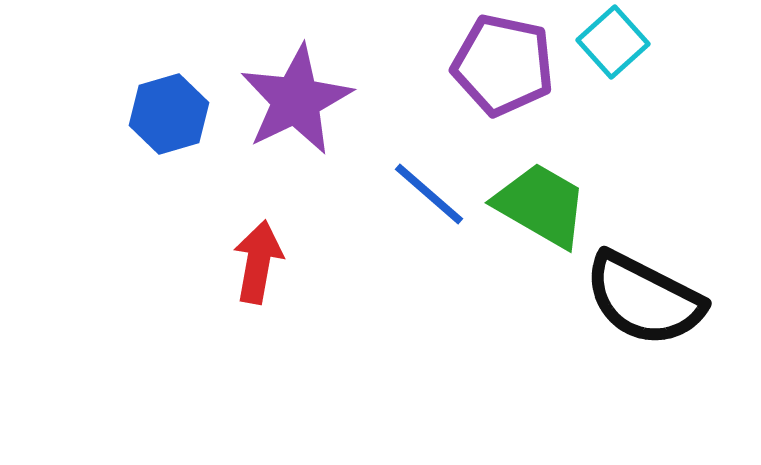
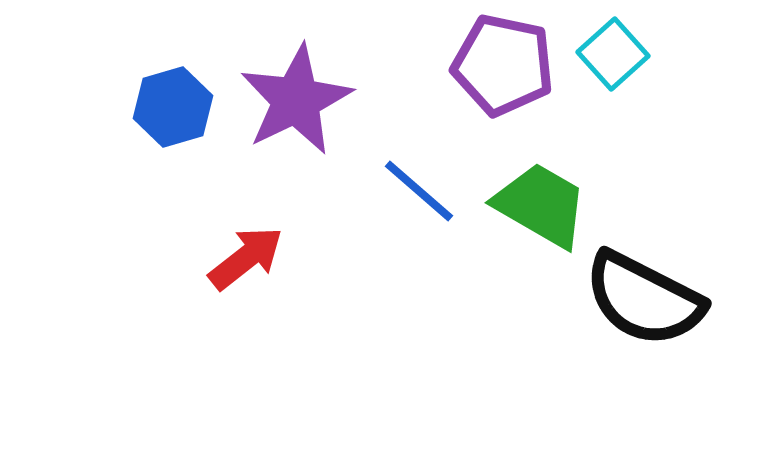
cyan square: moved 12 px down
blue hexagon: moved 4 px right, 7 px up
blue line: moved 10 px left, 3 px up
red arrow: moved 12 px left, 4 px up; rotated 42 degrees clockwise
